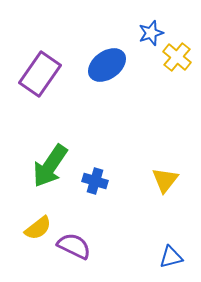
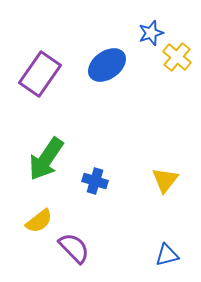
green arrow: moved 4 px left, 7 px up
yellow semicircle: moved 1 px right, 7 px up
purple semicircle: moved 2 px down; rotated 20 degrees clockwise
blue triangle: moved 4 px left, 2 px up
